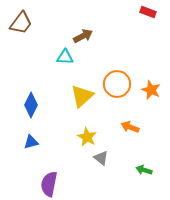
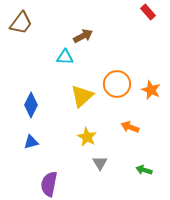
red rectangle: rotated 28 degrees clockwise
gray triangle: moved 1 px left, 5 px down; rotated 21 degrees clockwise
